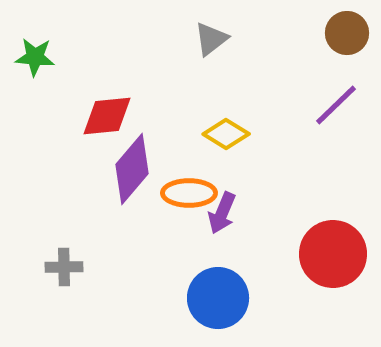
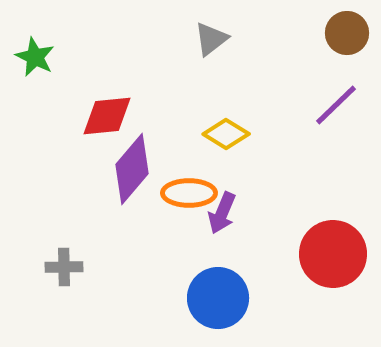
green star: rotated 21 degrees clockwise
